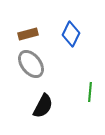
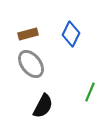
green line: rotated 18 degrees clockwise
